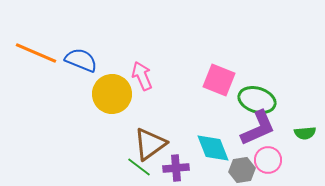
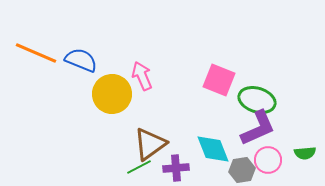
green semicircle: moved 20 px down
cyan diamond: moved 1 px down
green line: rotated 65 degrees counterclockwise
